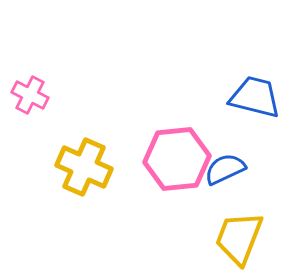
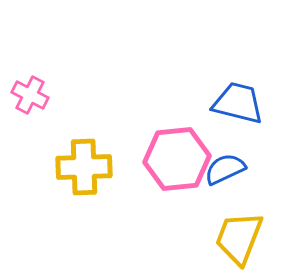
blue trapezoid: moved 17 px left, 6 px down
yellow cross: rotated 26 degrees counterclockwise
